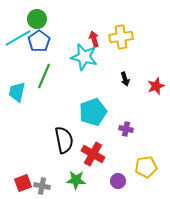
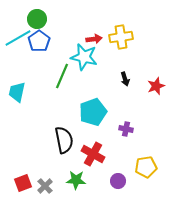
red arrow: rotated 98 degrees clockwise
green line: moved 18 px right
gray cross: moved 3 px right; rotated 35 degrees clockwise
